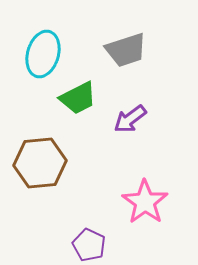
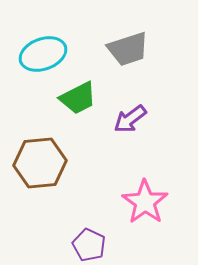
gray trapezoid: moved 2 px right, 1 px up
cyan ellipse: rotated 54 degrees clockwise
